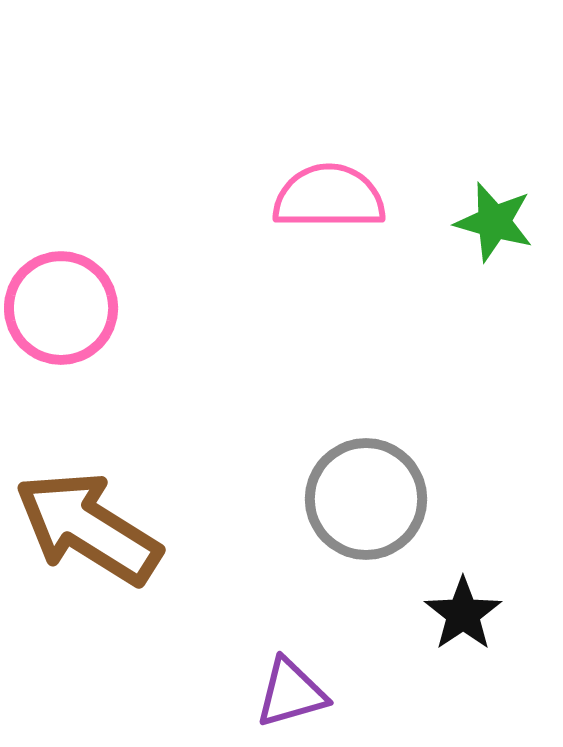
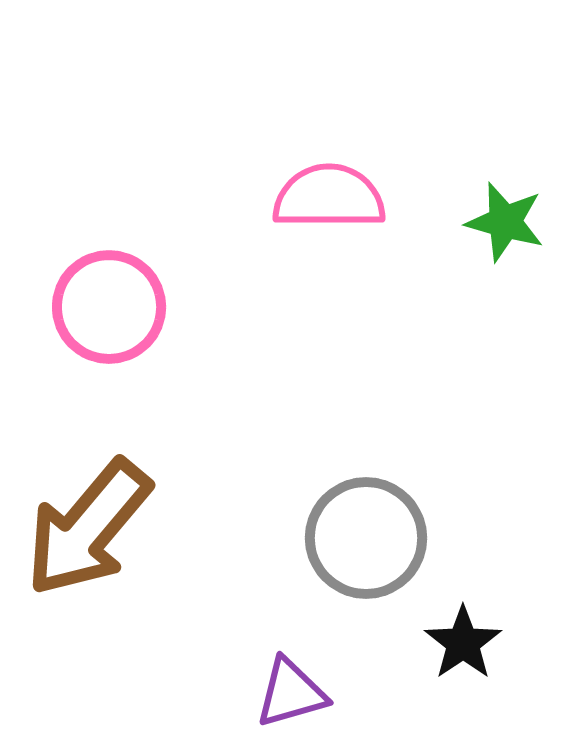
green star: moved 11 px right
pink circle: moved 48 px right, 1 px up
gray circle: moved 39 px down
brown arrow: rotated 82 degrees counterclockwise
black star: moved 29 px down
